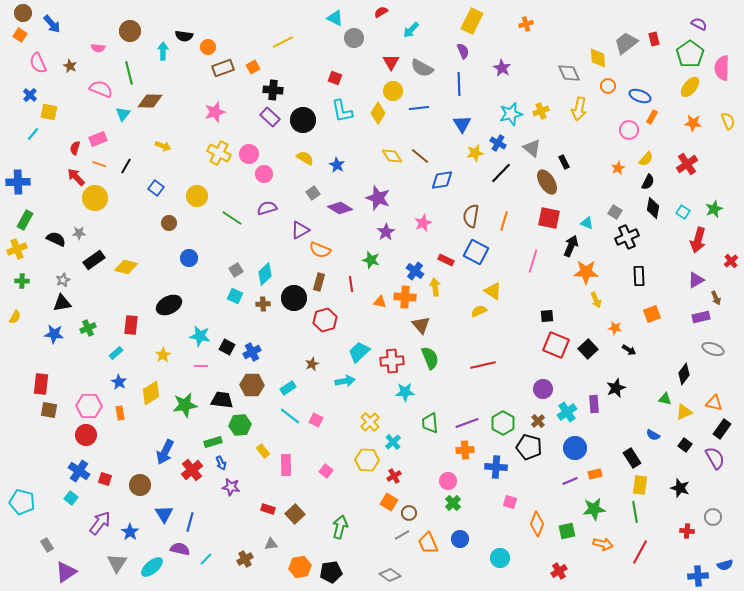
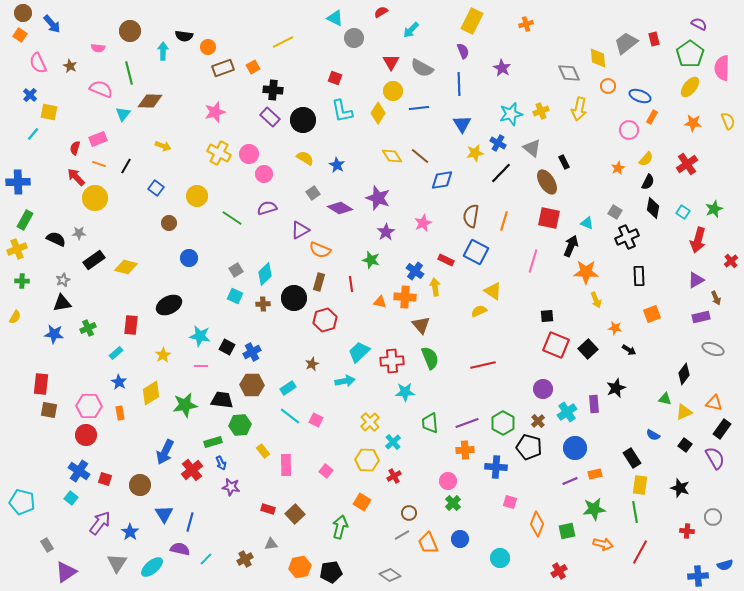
orange square at (389, 502): moved 27 px left
